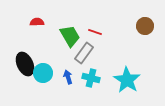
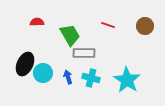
red line: moved 13 px right, 7 px up
green trapezoid: moved 1 px up
gray rectangle: rotated 55 degrees clockwise
black ellipse: rotated 50 degrees clockwise
